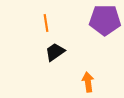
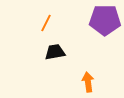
orange line: rotated 36 degrees clockwise
black trapezoid: rotated 25 degrees clockwise
